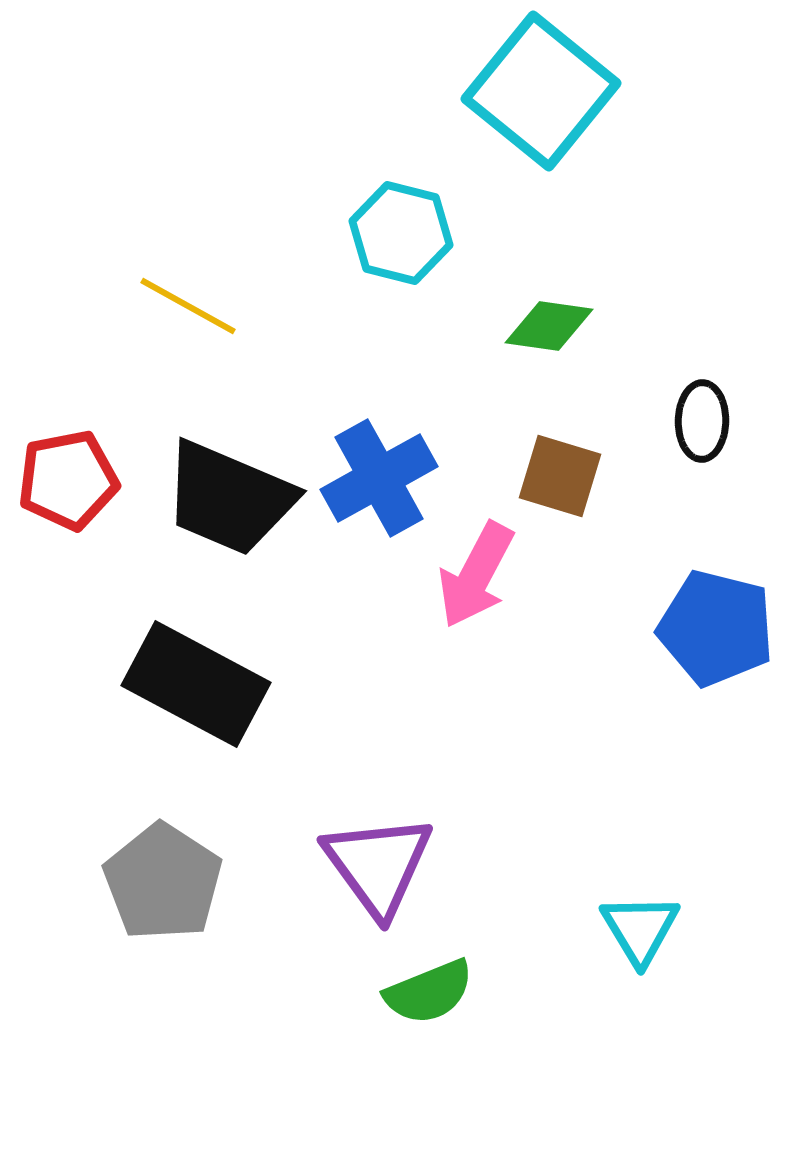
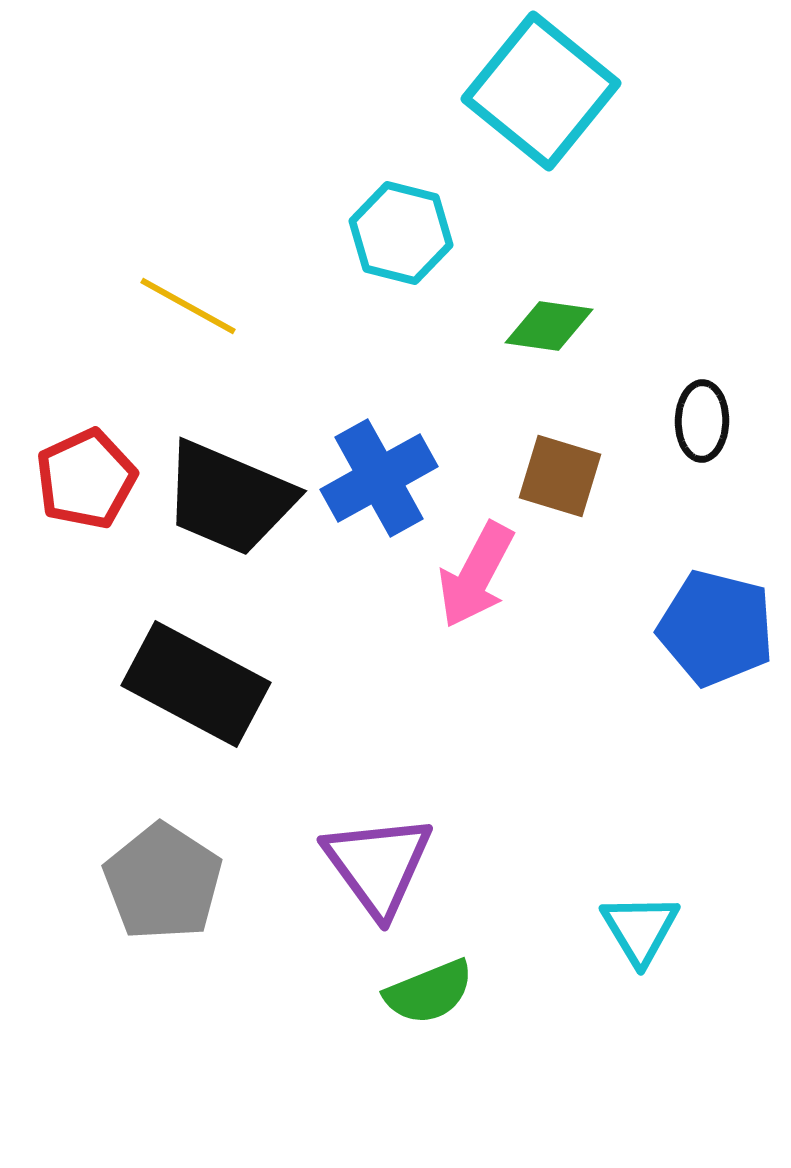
red pentagon: moved 18 px right, 1 px up; rotated 14 degrees counterclockwise
